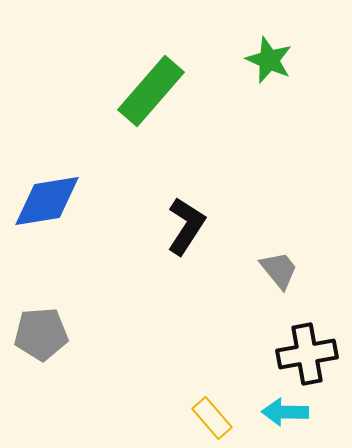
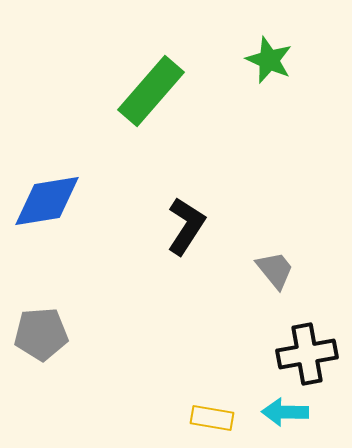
gray trapezoid: moved 4 px left
yellow rectangle: rotated 39 degrees counterclockwise
